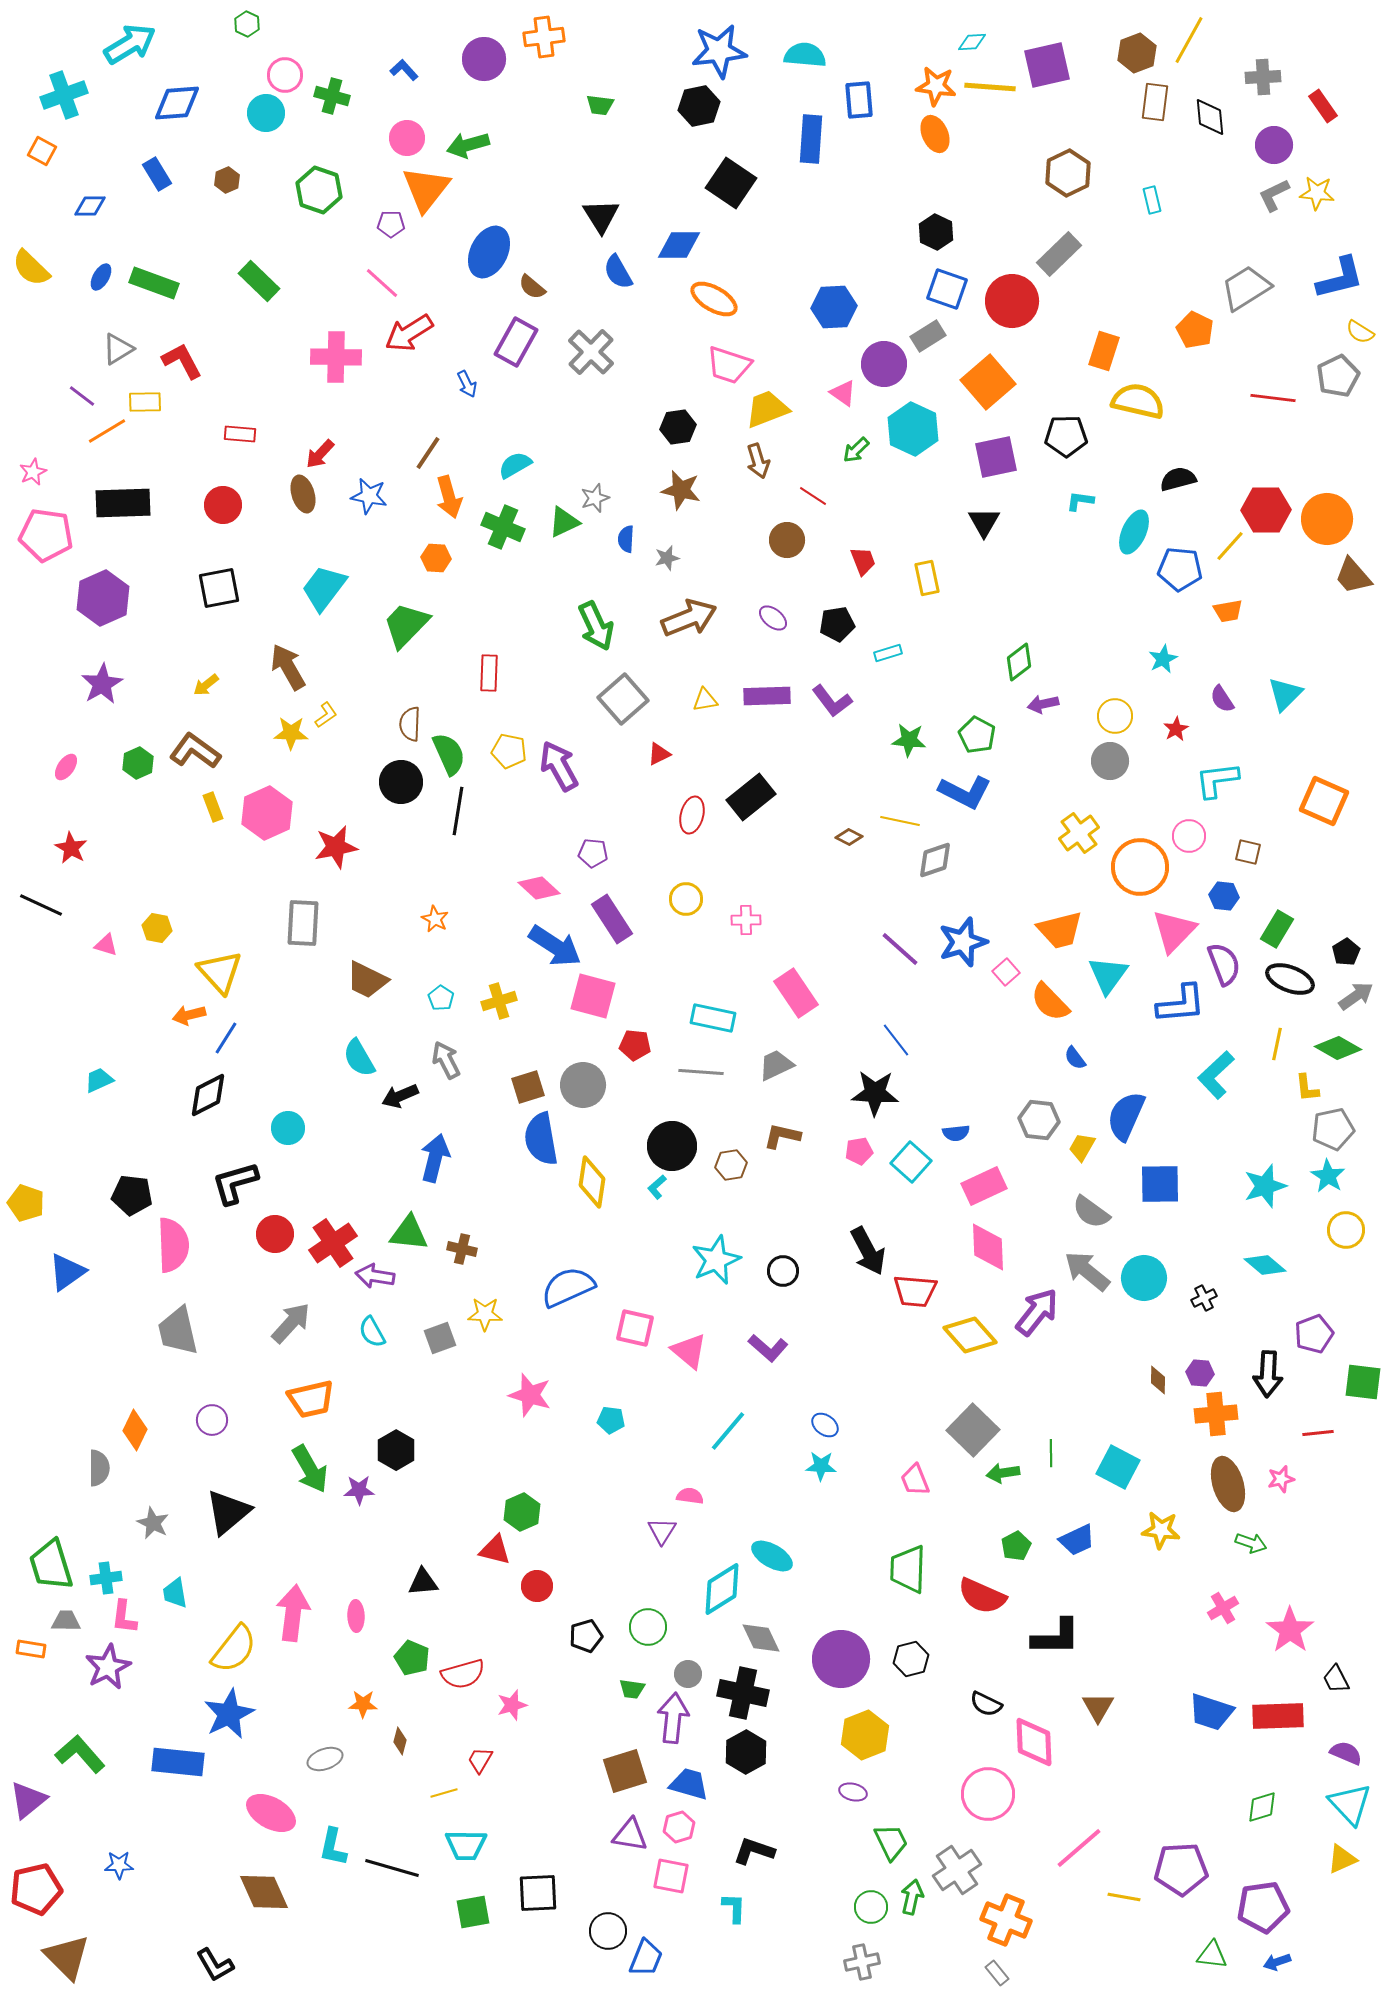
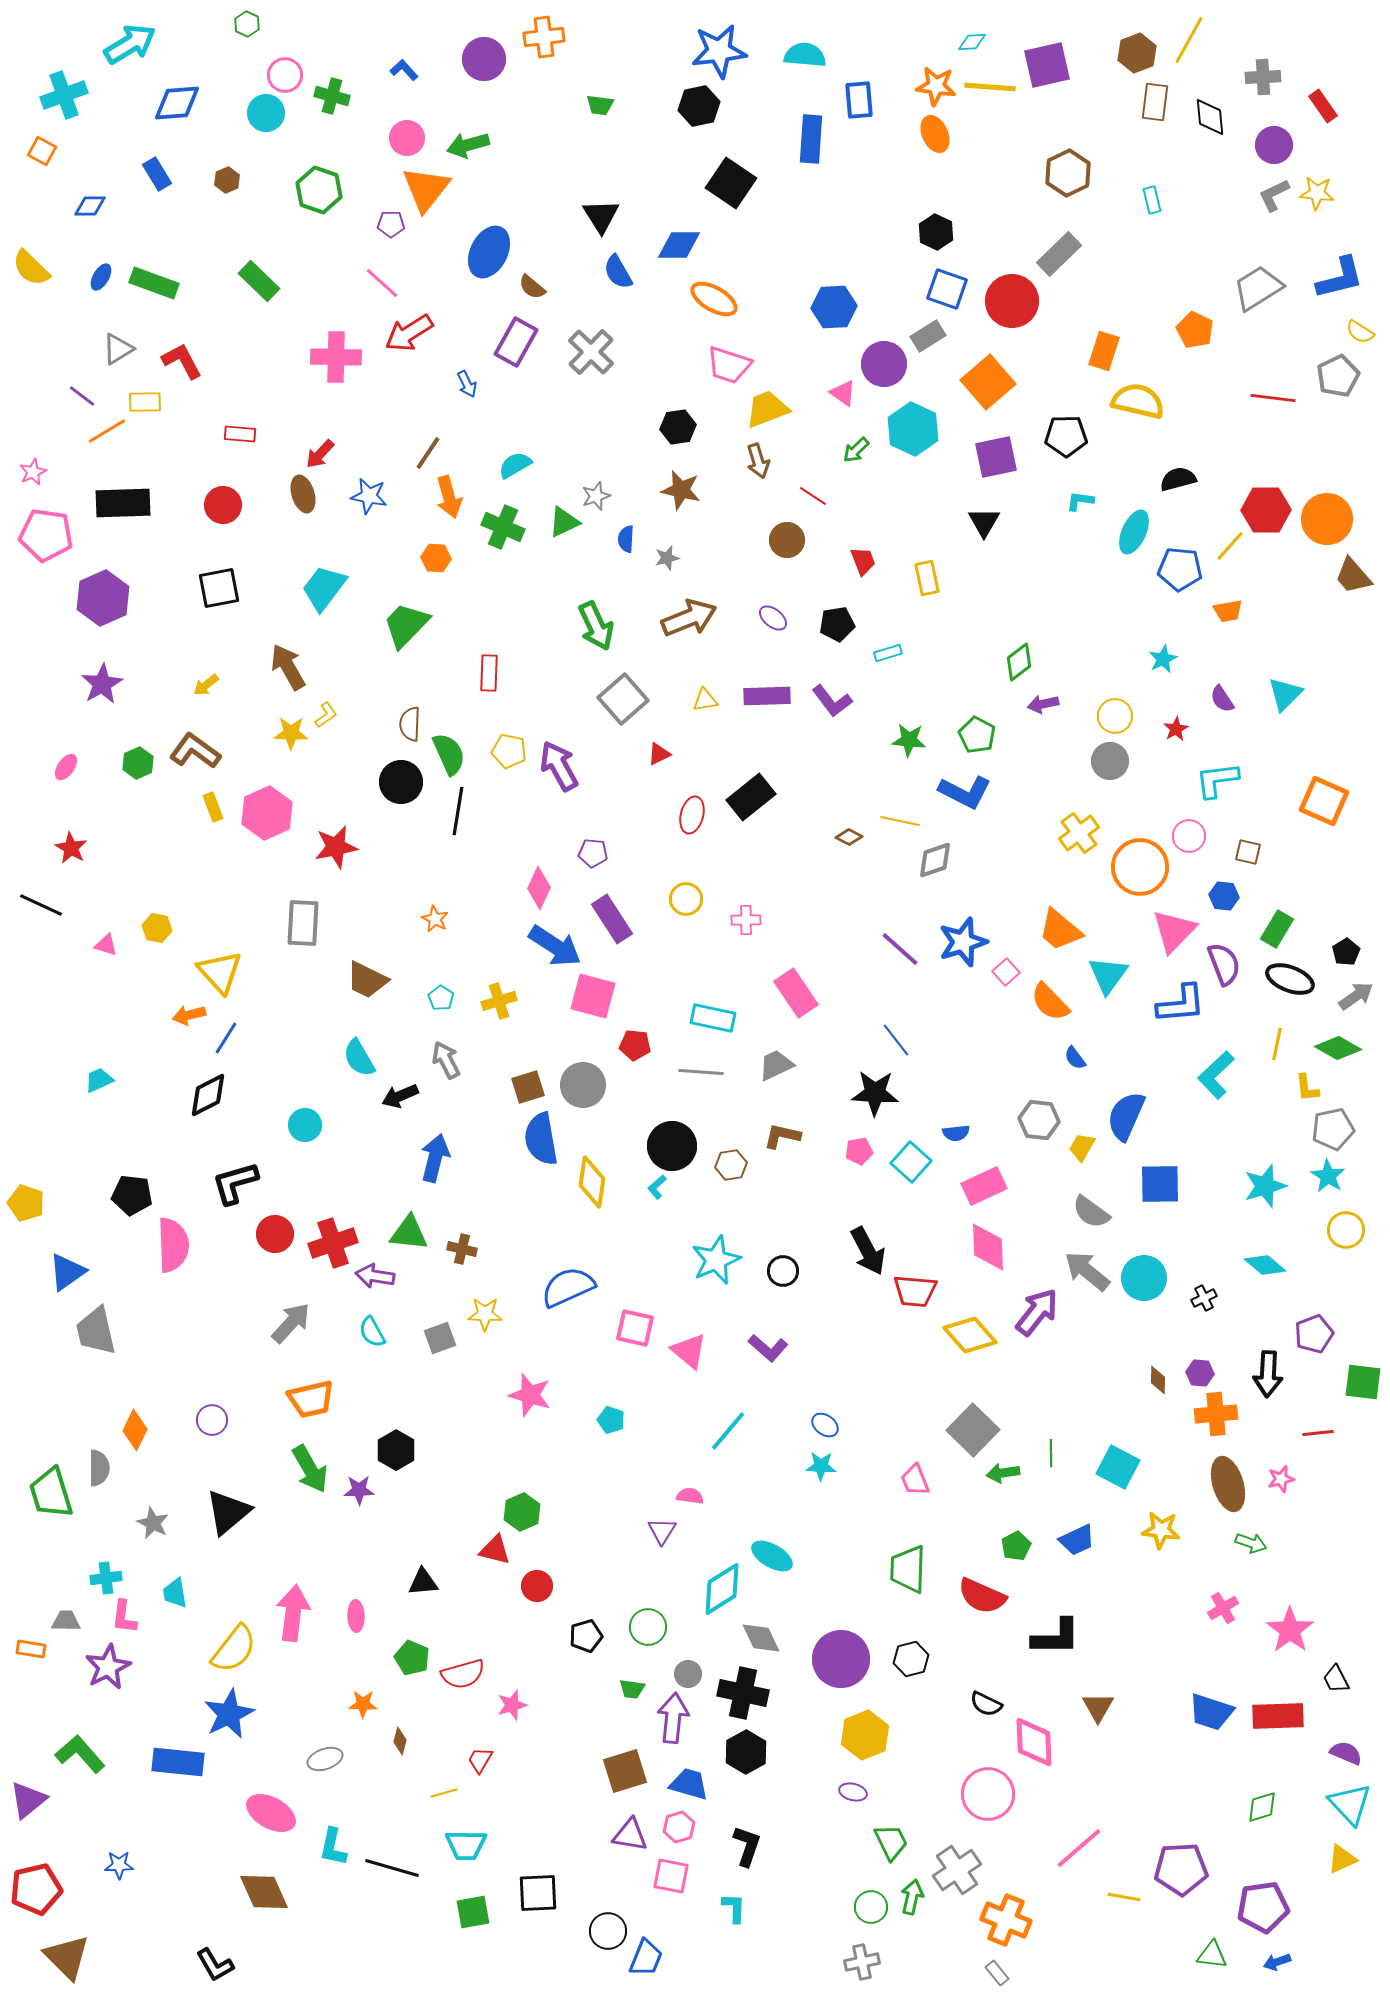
gray trapezoid at (1246, 288): moved 12 px right
gray star at (595, 498): moved 1 px right, 2 px up
pink diamond at (539, 888): rotated 72 degrees clockwise
orange trapezoid at (1060, 930): rotated 54 degrees clockwise
cyan circle at (288, 1128): moved 17 px right, 3 px up
red cross at (333, 1243): rotated 15 degrees clockwise
gray trapezoid at (178, 1331): moved 82 px left
cyan pentagon at (611, 1420): rotated 12 degrees clockwise
green trapezoid at (51, 1565): moved 72 px up
black L-shape at (754, 1851): moved 7 px left, 5 px up; rotated 90 degrees clockwise
